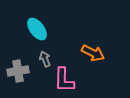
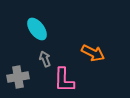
gray cross: moved 6 px down
